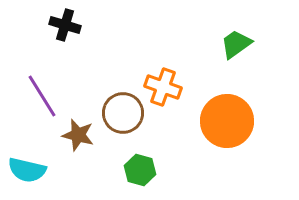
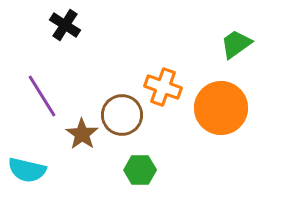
black cross: rotated 16 degrees clockwise
brown circle: moved 1 px left, 2 px down
orange circle: moved 6 px left, 13 px up
brown star: moved 4 px right, 1 px up; rotated 20 degrees clockwise
green hexagon: rotated 16 degrees counterclockwise
